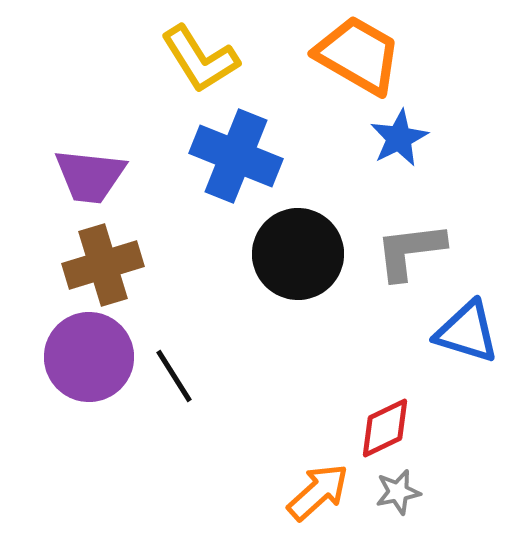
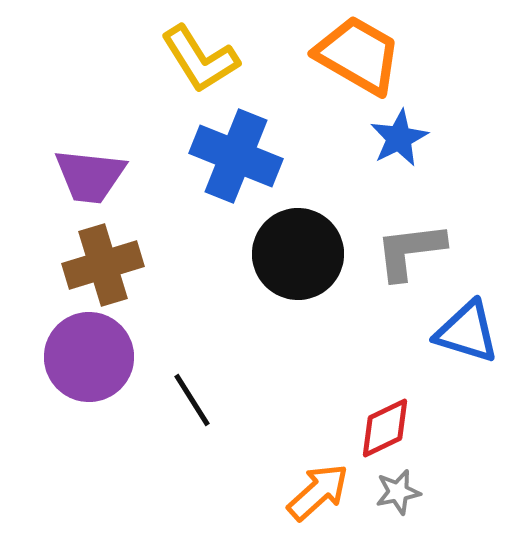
black line: moved 18 px right, 24 px down
